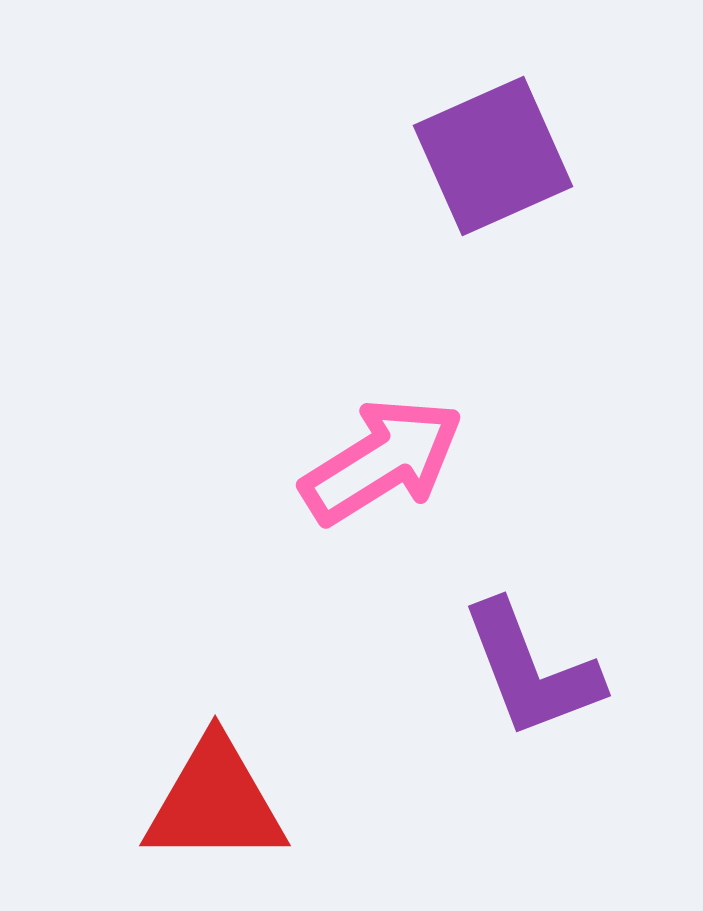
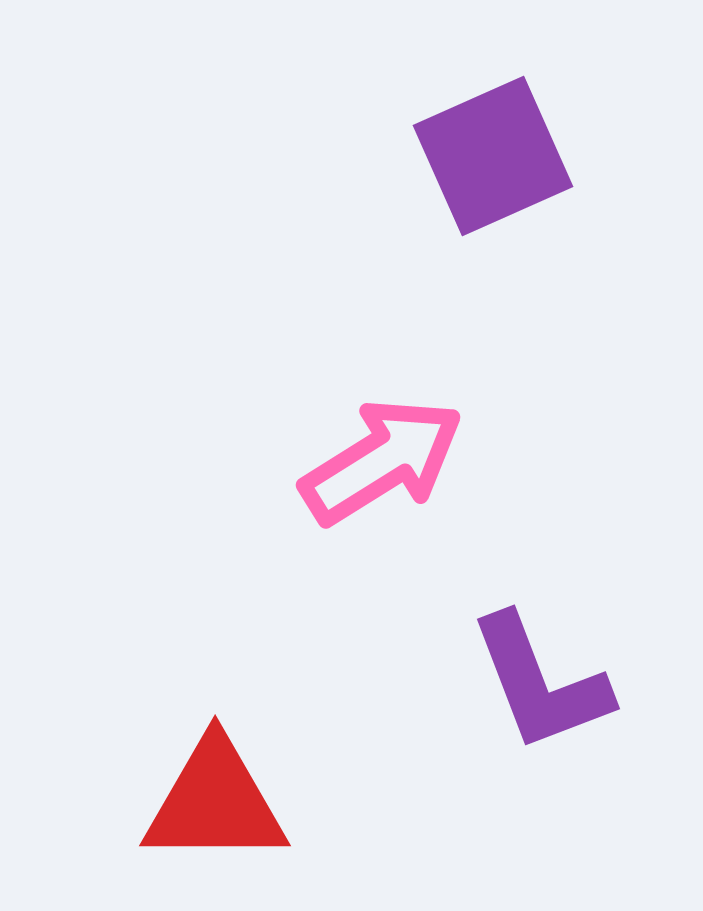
purple L-shape: moved 9 px right, 13 px down
